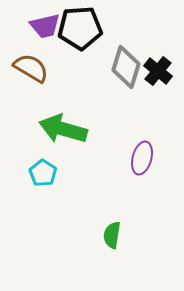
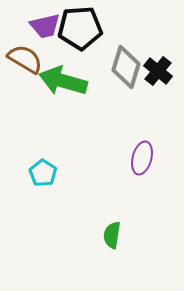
brown semicircle: moved 6 px left, 9 px up
green arrow: moved 48 px up
